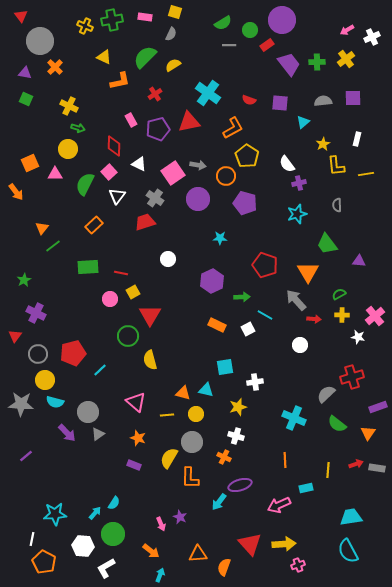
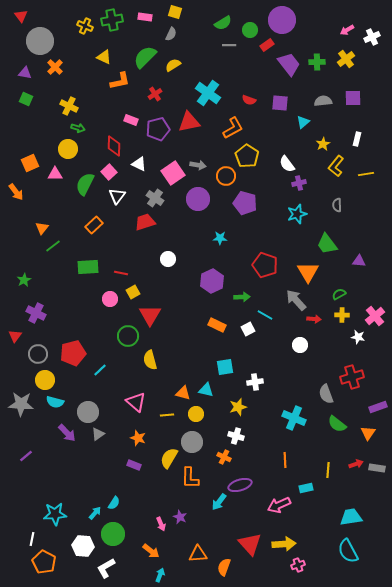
pink rectangle at (131, 120): rotated 40 degrees counterclockwise
yellow L-shape at (336, 166): rotated 45 degrees clockwise
gray semicircle at (326, 394): rotated 66 degrees counterclockwise
